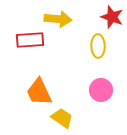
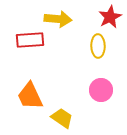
red star: moved 2 px left; rotated 25 degrees clockwise
orange trapezoid: moved 9 px left, 4 px down
